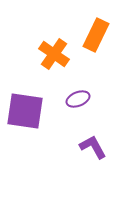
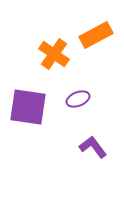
orange rectangle: rotated 36 degrees clockwise
purple square: moved 3 px right, 4 px up
purple L-shape: rotated 8 degrees counterclockwise
